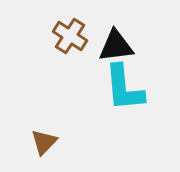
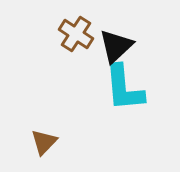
brown cross: moved 6 px right, 2 px up
black triangle: rotated 36 degrees counterclockwise
